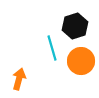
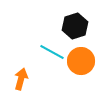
cyan line: moved 4 px down; rotated 45 degrees counterclockwise
orange arrow: moved 2 px right
